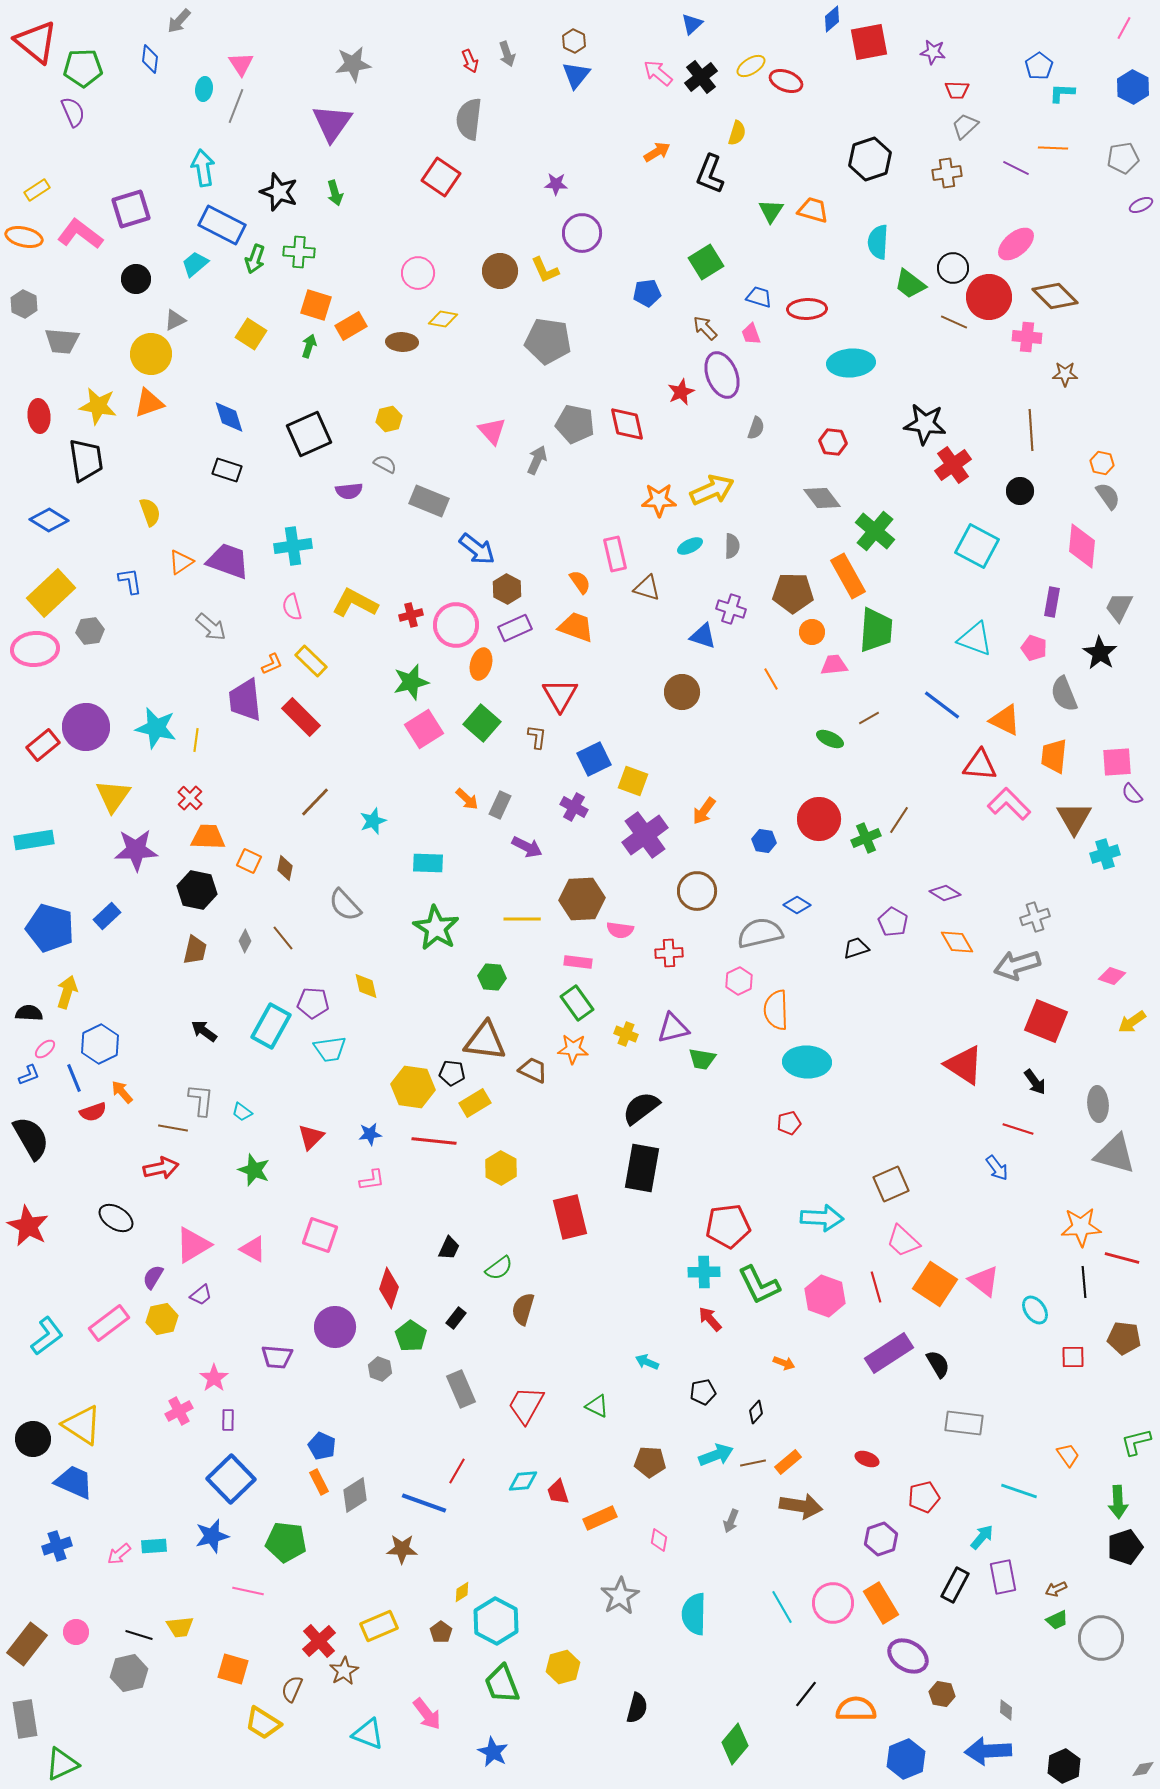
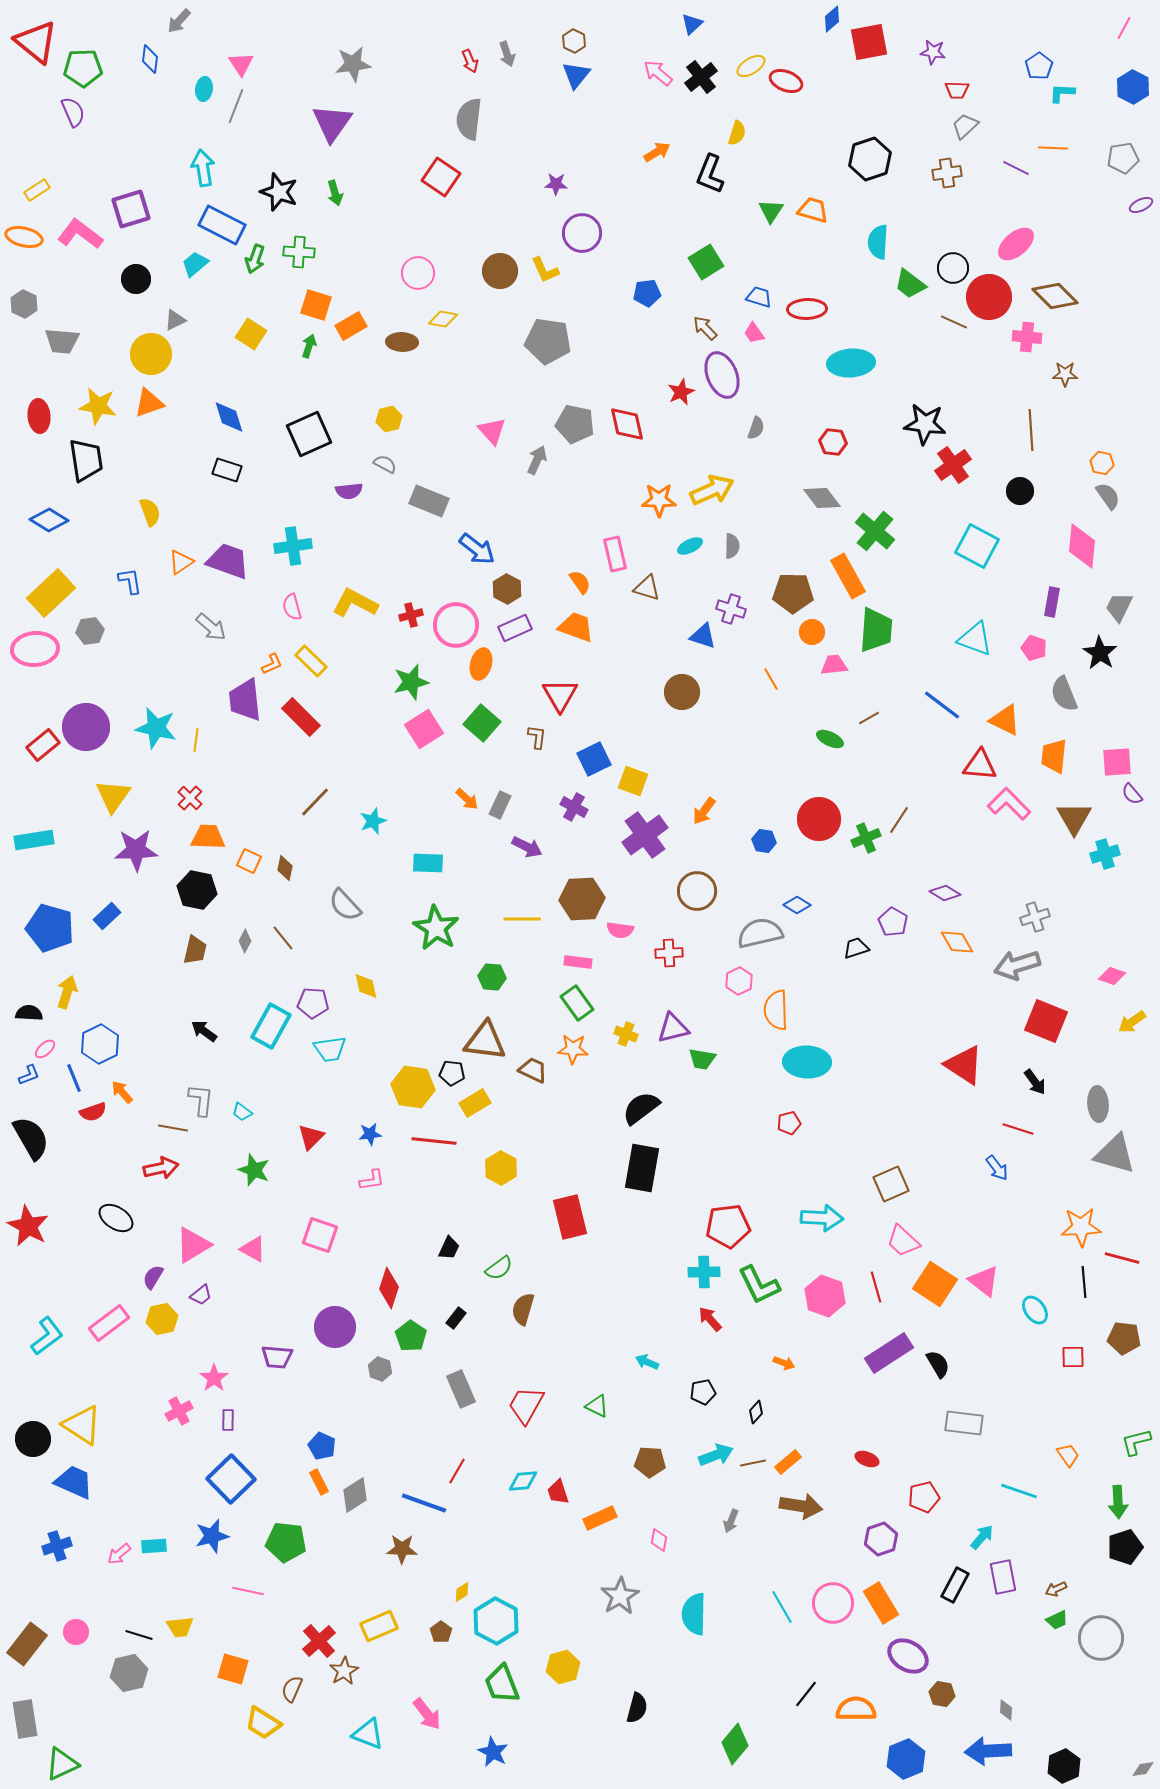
pink trapezoid at (751, 334): moved 3 px right, 1 px up; rotated 15 degrees counterclockwise
